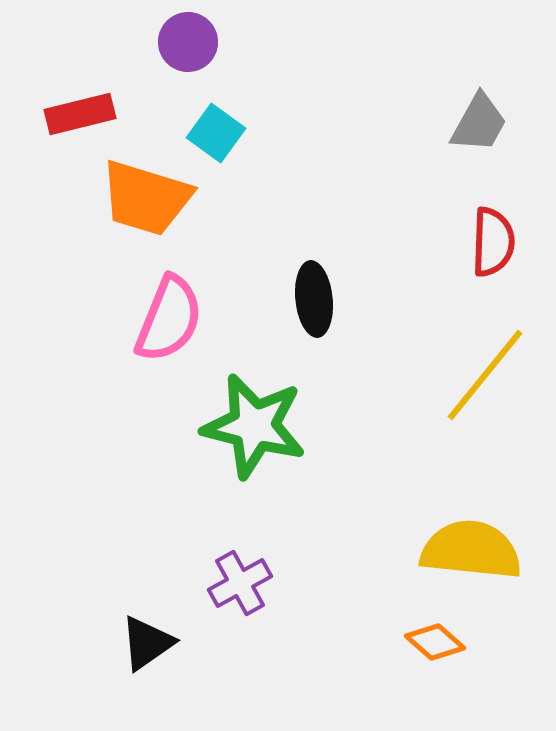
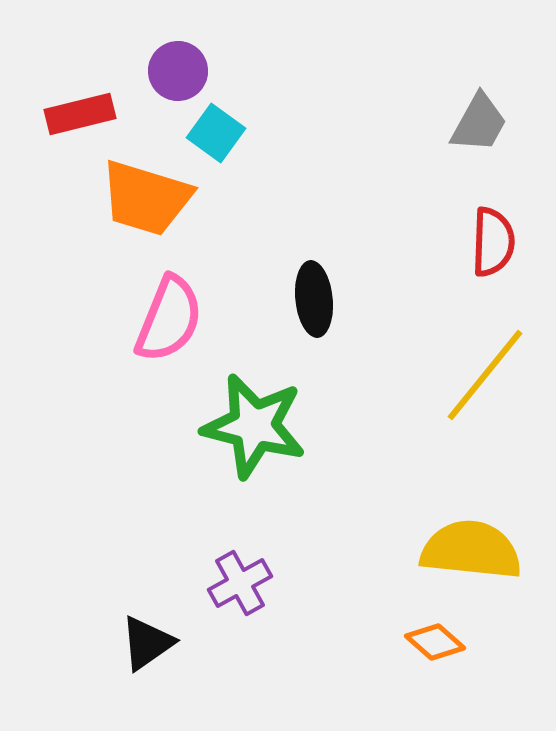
purple circle: moved 10 px left, 29 px down
